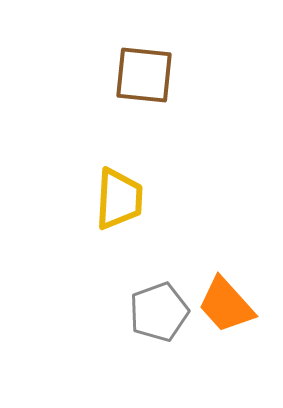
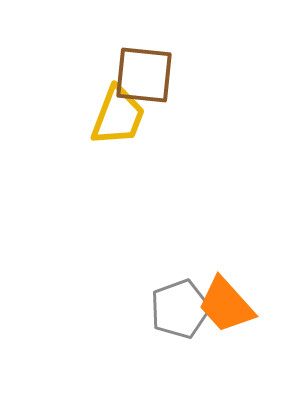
yellow trapezoid: moved 1 px left, 83 px up; rotated 18 degrees clockwise
gray pentagon: moved 21 px right, 3 px up
